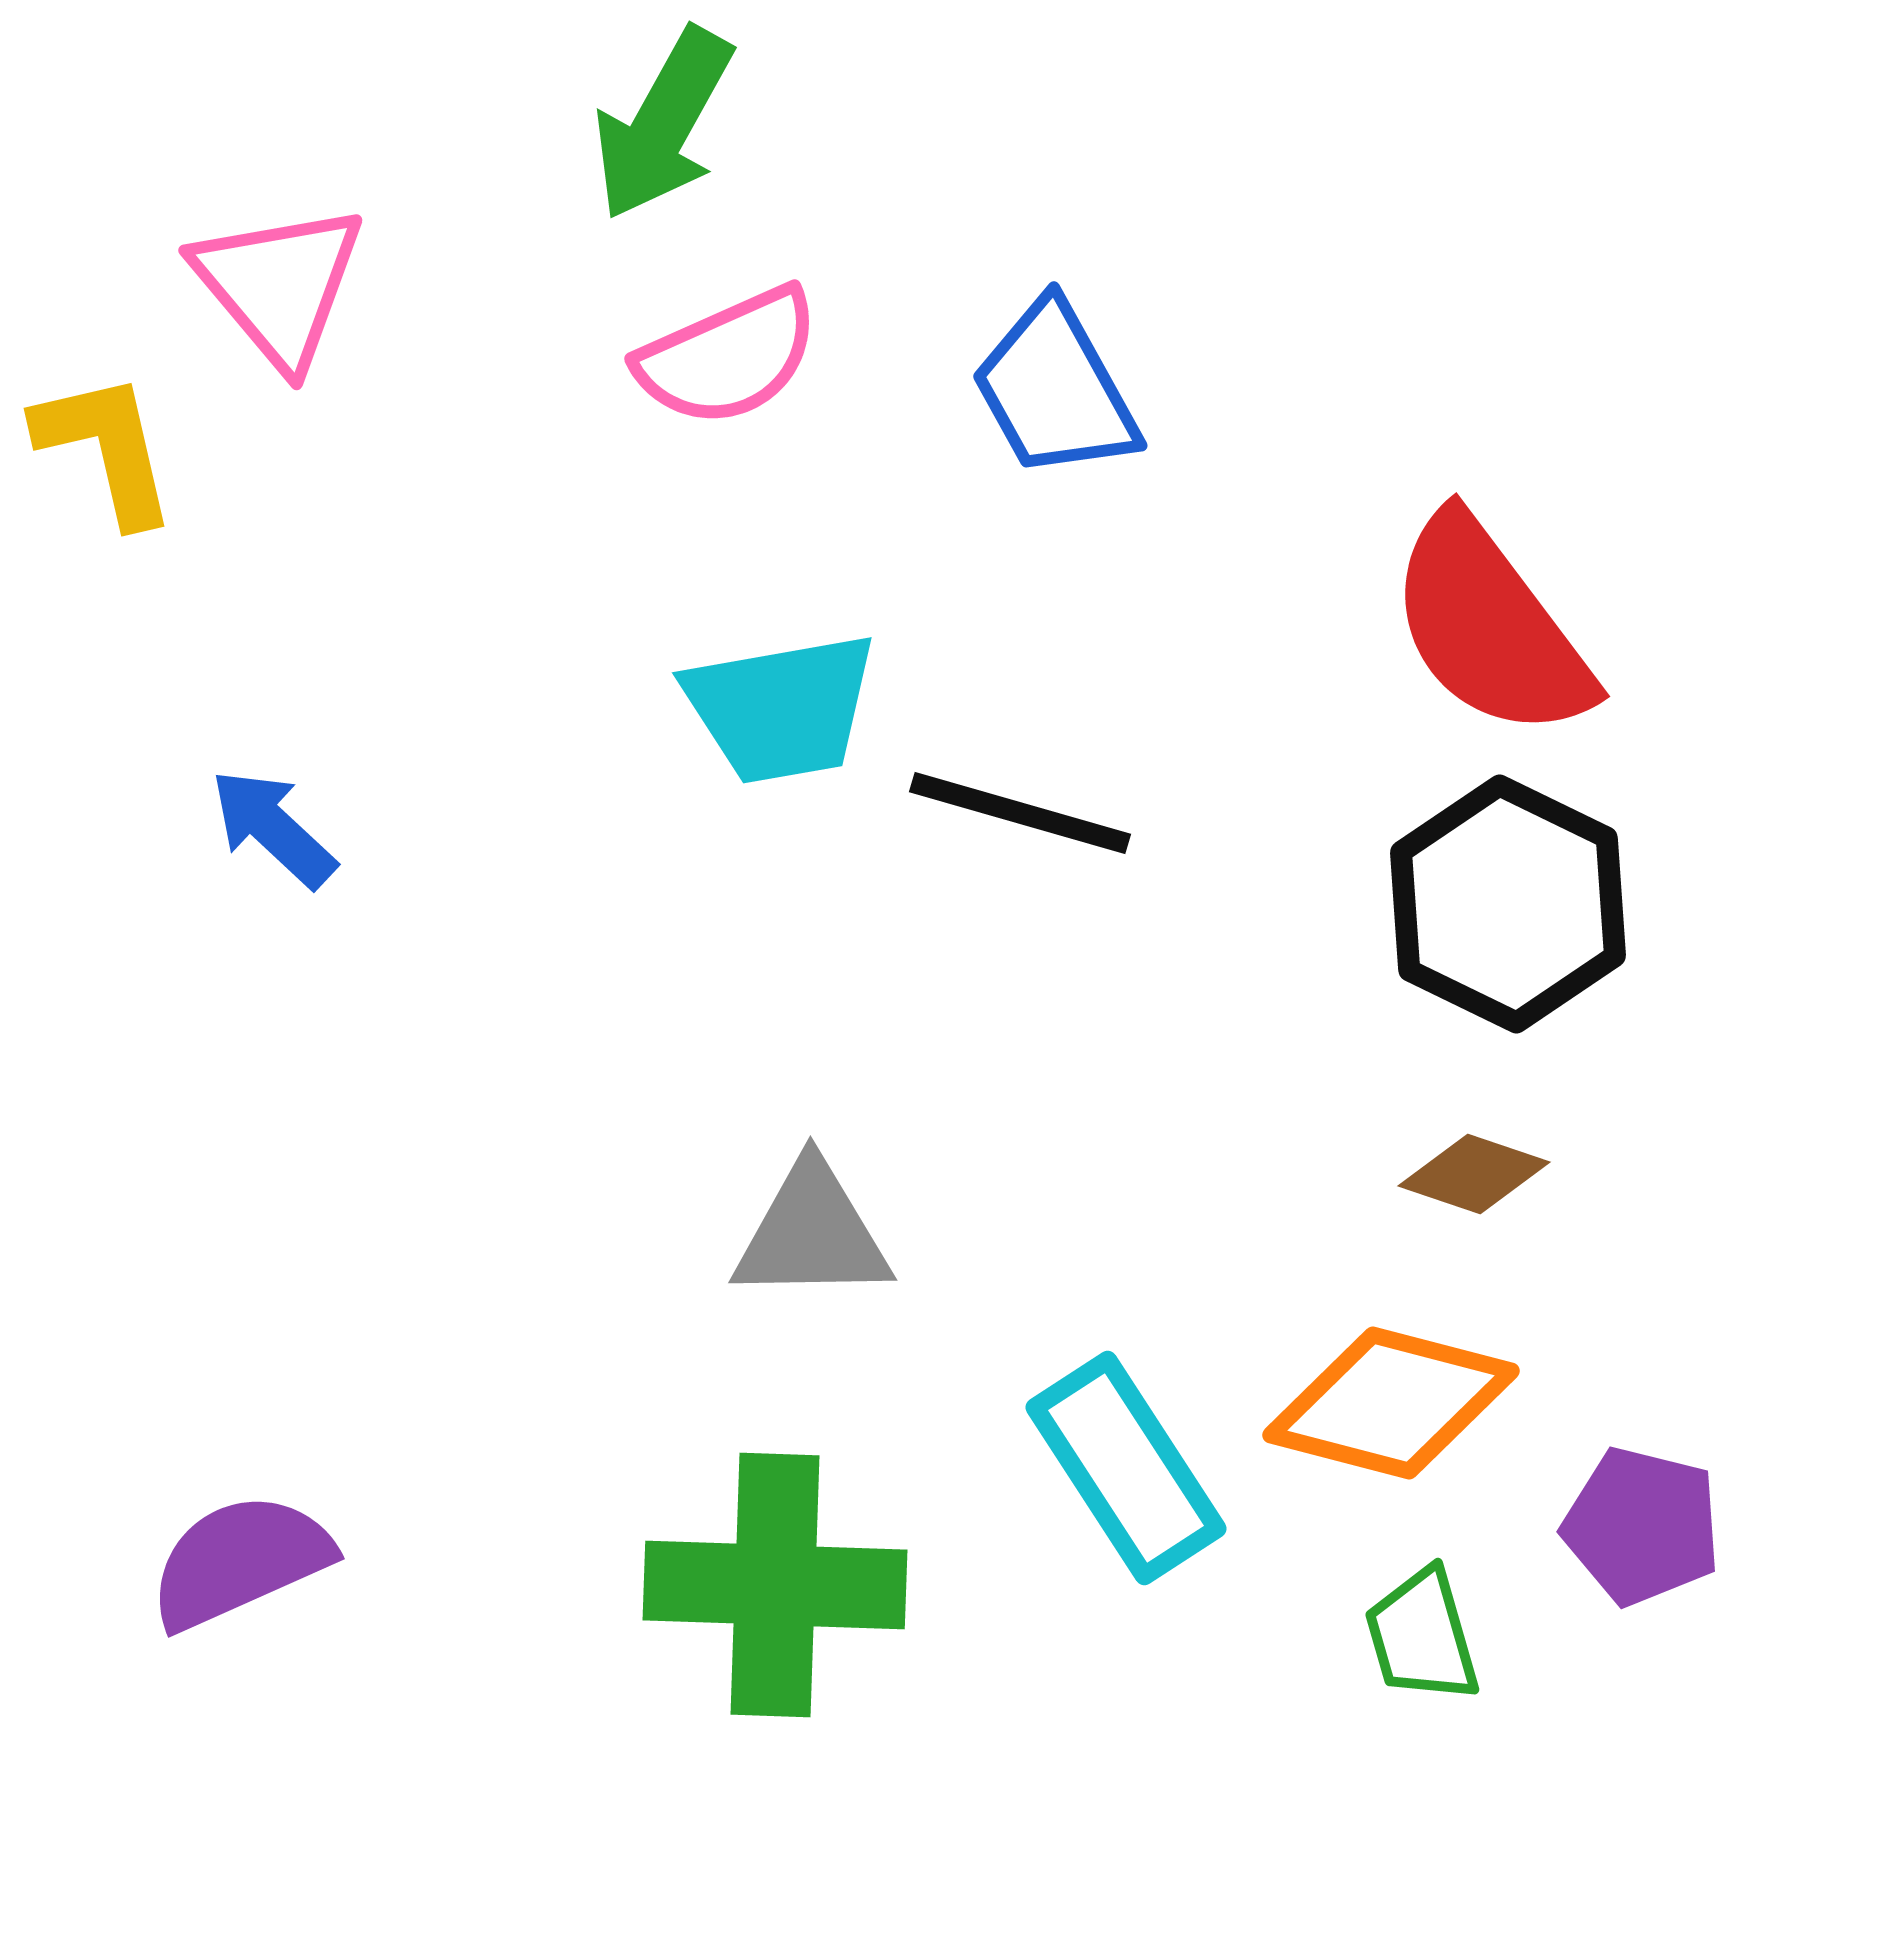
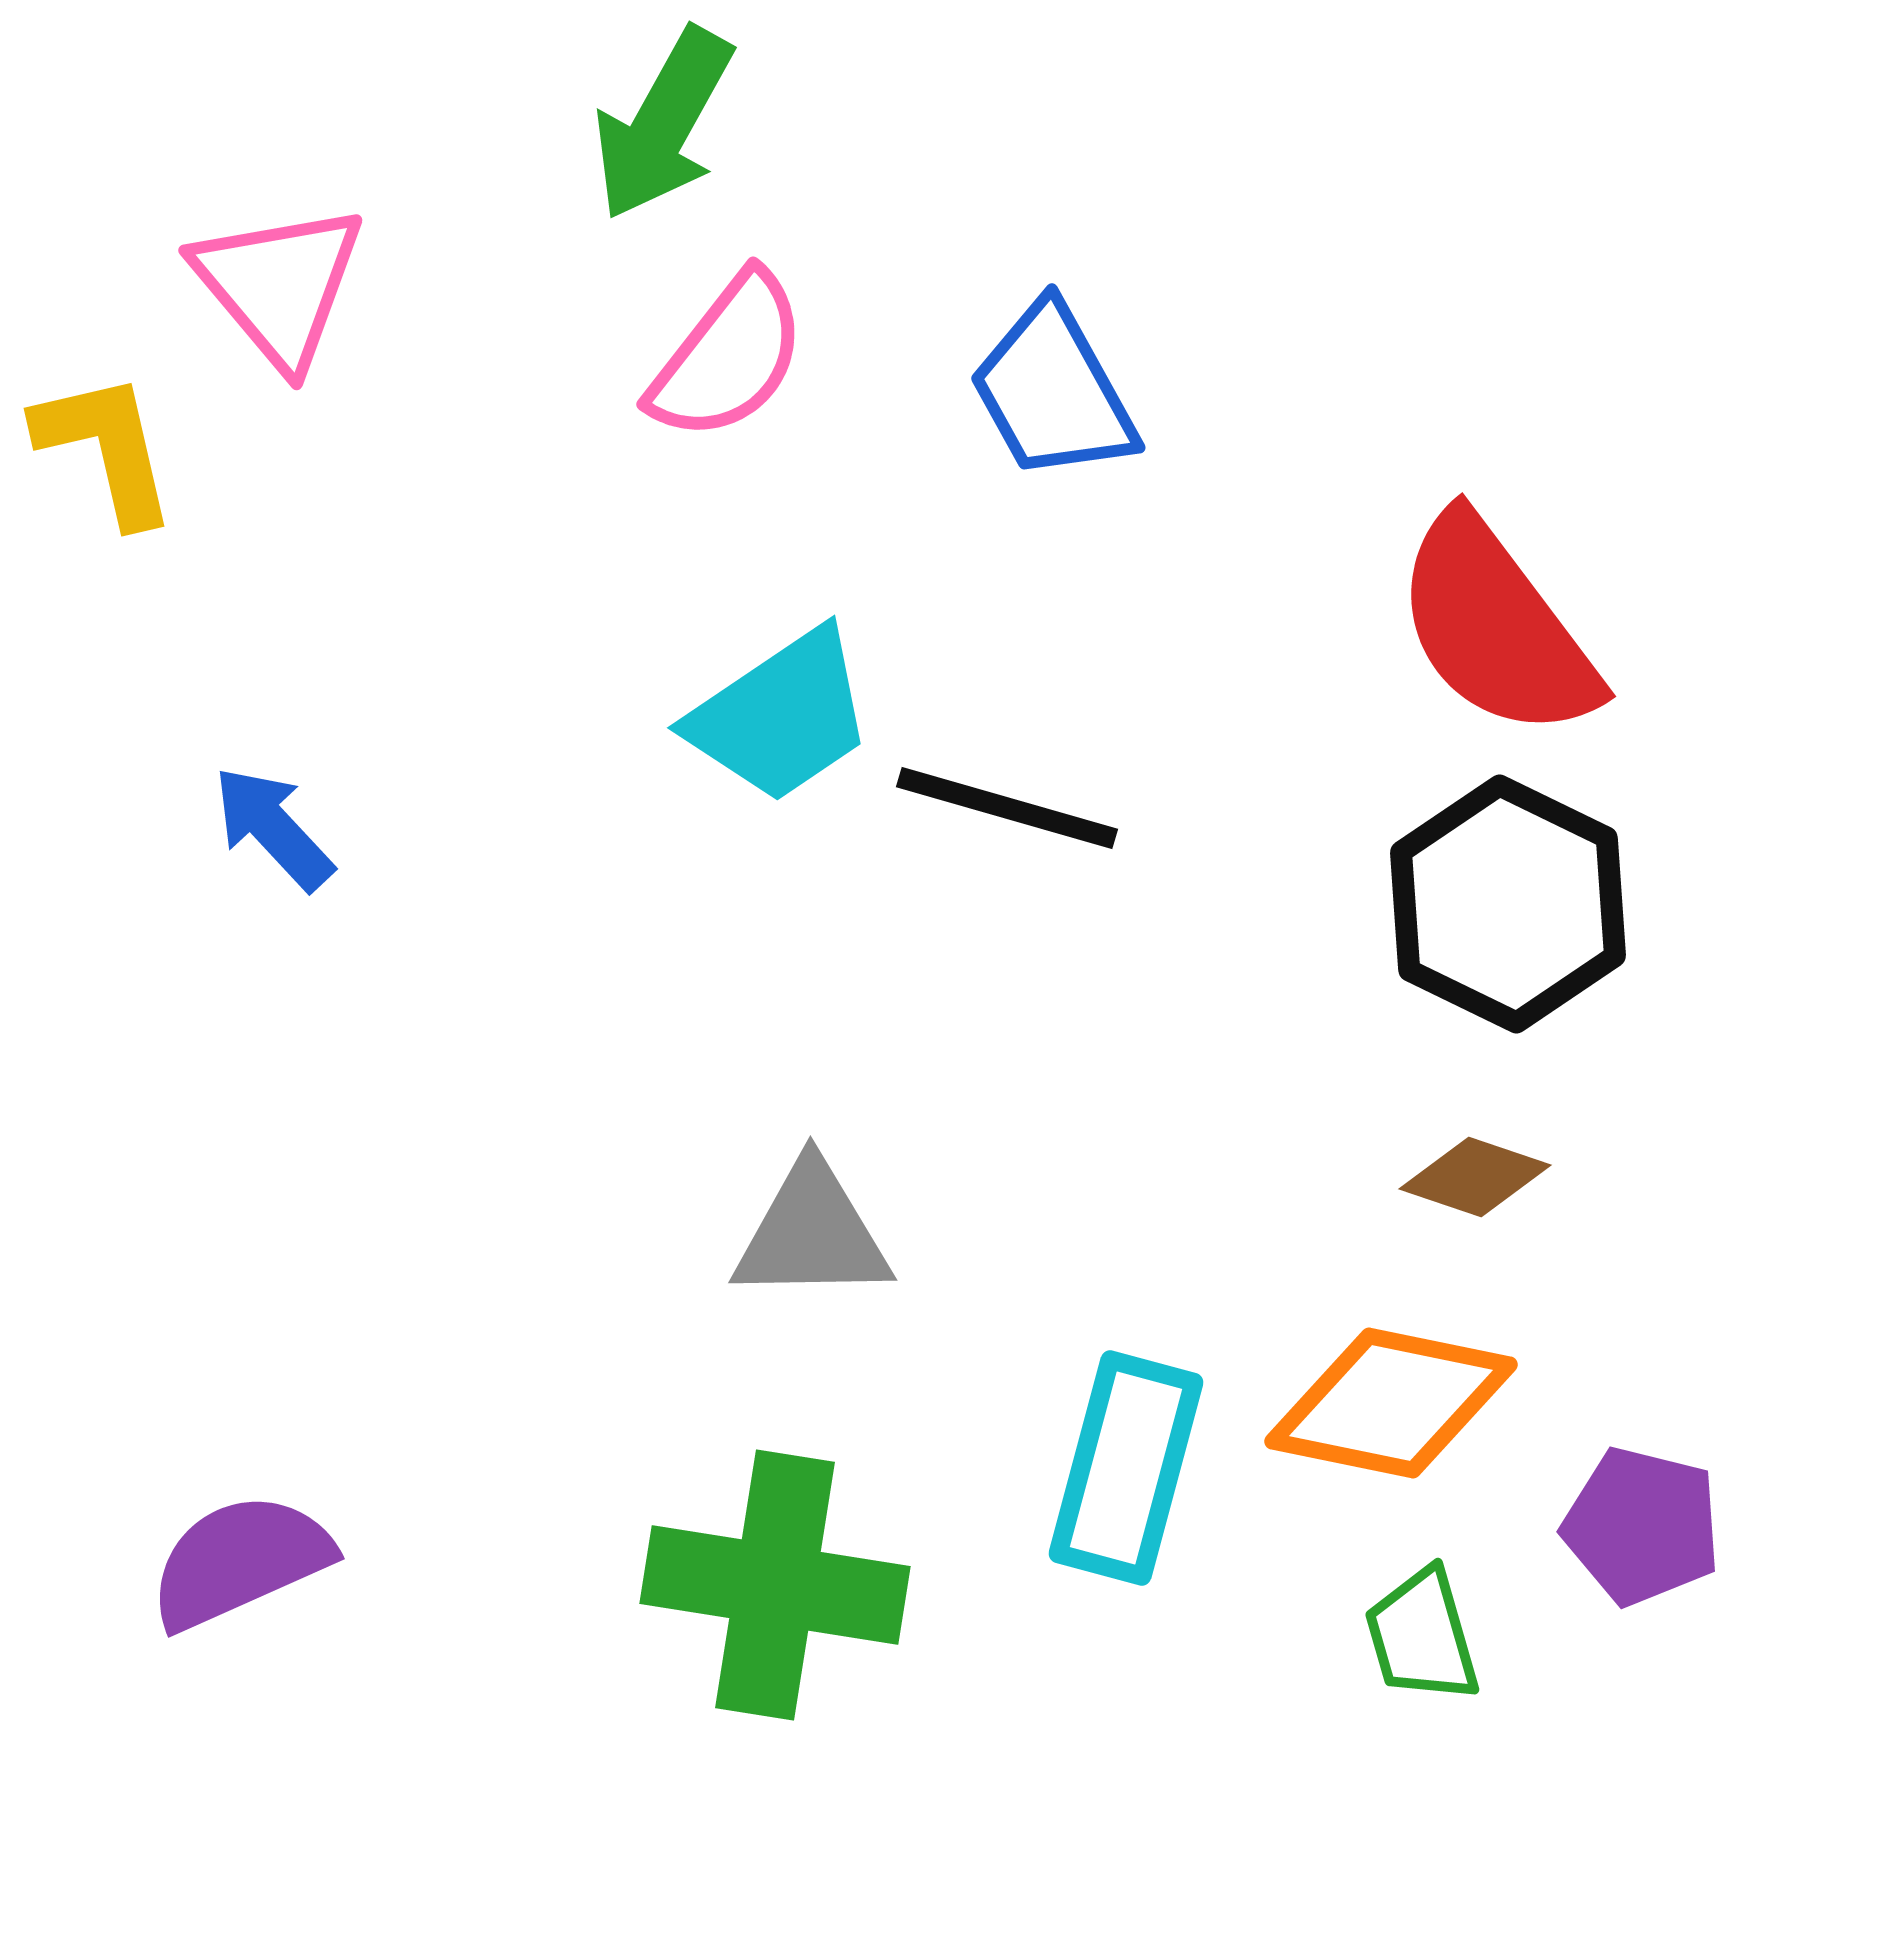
pink semicircle: rotated 28 degrees counterclockwise
blue trapezoid: moved 2 px left, 2 px down
red semicircle: moved 6 px right
cyan trapezoid: moved 8 px down; rotated 24 degrees counterclockwise
black line: moved 13 px left, 5 px up
blue arrow: rotated 4 degrees clockwise
brown diamond: moved 1 px right, 3 px down
orange diamond: rotated 3 degrees counterclockwise
cyan rectangle: rotated 48 degrees clockwise
green cross: rotated 7 degrees clockwise
